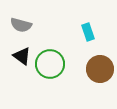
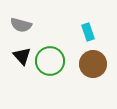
black triangle: rotated 12 degrees clockwise
green circle: moved 3 px up
brown circle: moved 7 px left, 5 px up
